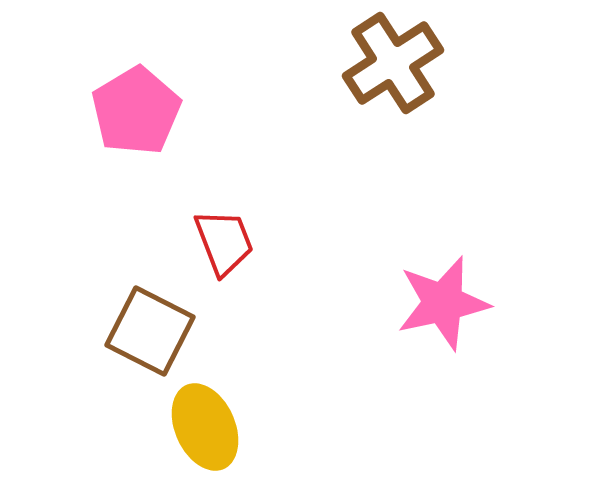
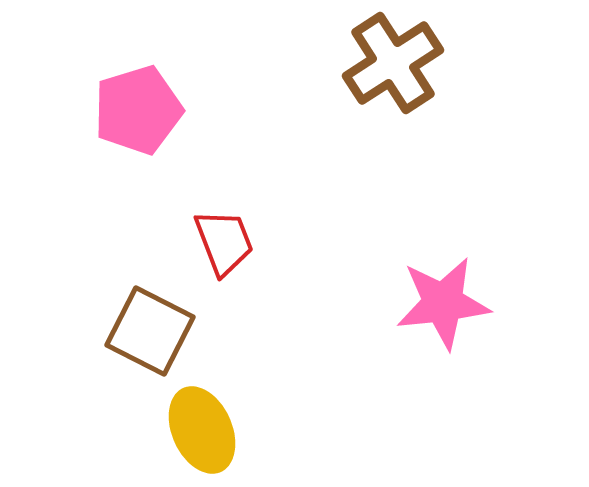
pink pentagon: moved 2 px right, 1 px up; rotated 14 degrees clockwise
pink star: rotated 6 degrees clockwise
yellow ellipse: moved 3 px left, 3 px down
